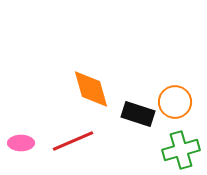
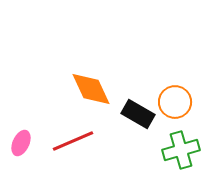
orange diamond: rotated 9 degrees counterclockwise
black rectangle: rotated 12 degrees clockwise
pink ellipse: rotated 65 degrees counterclockwise
